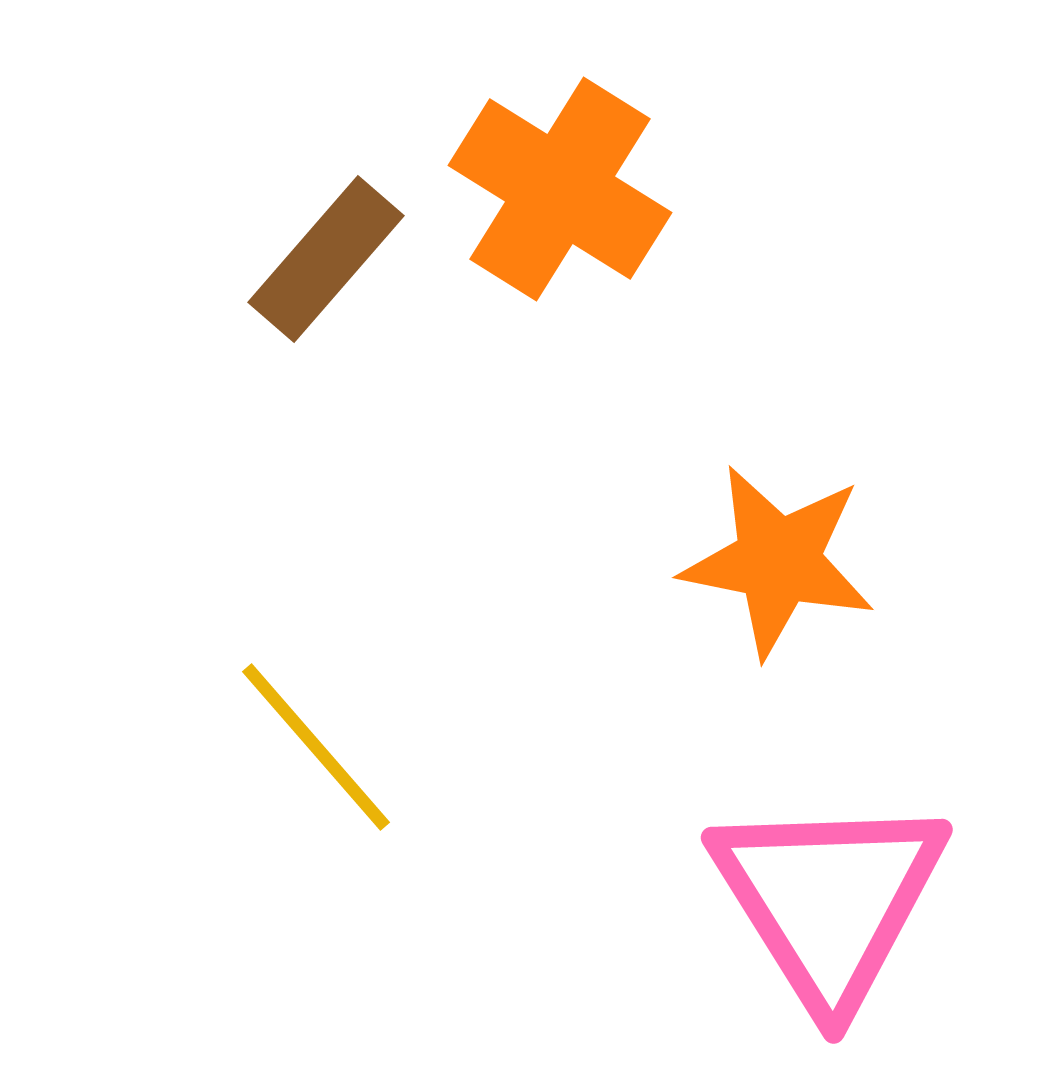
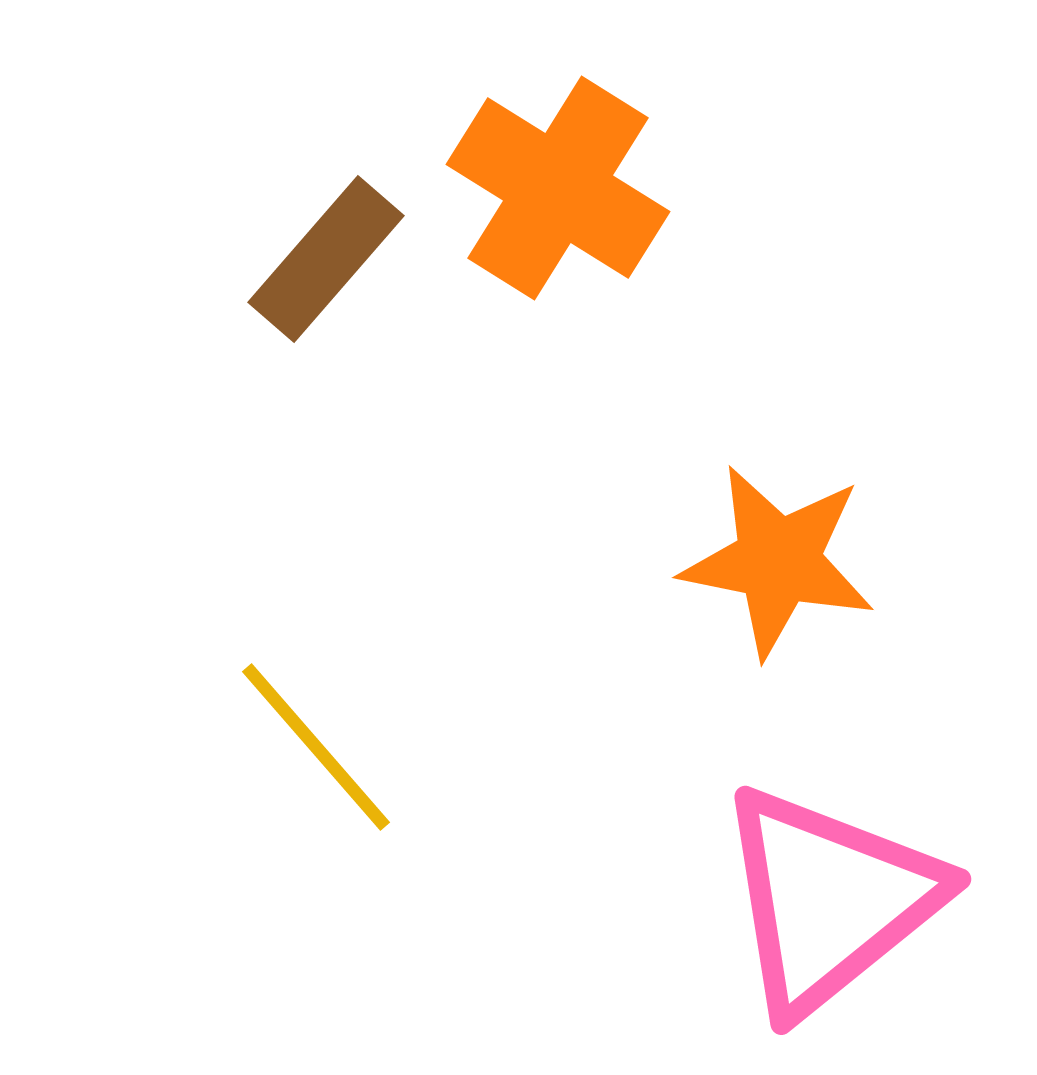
orange cross: moved 2 px left, 1 px up
pink triangle: rotated 23 degrees clockwise
